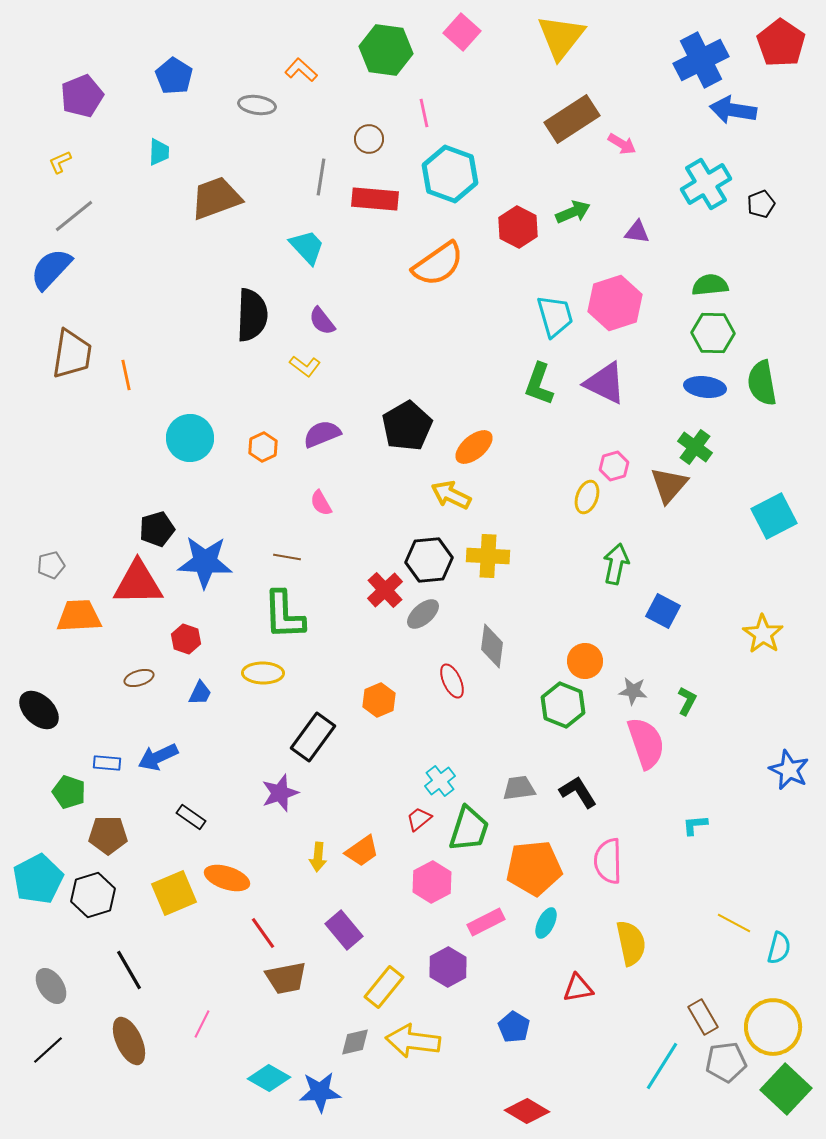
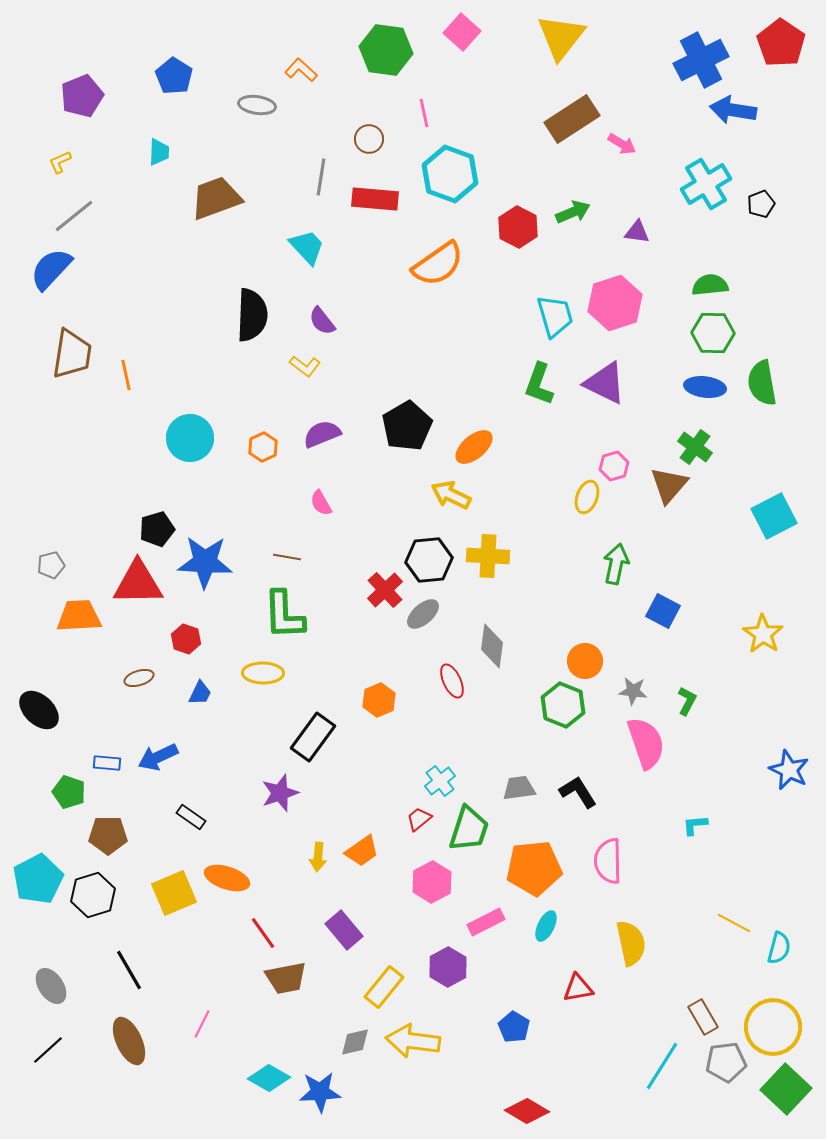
cyan ellipse at (546, 923): moved 3 px down
